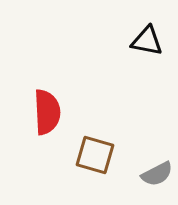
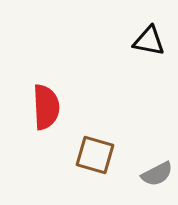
black triangle: moved 2 px right
red semicircle: moved 1 px left, 5 px up
